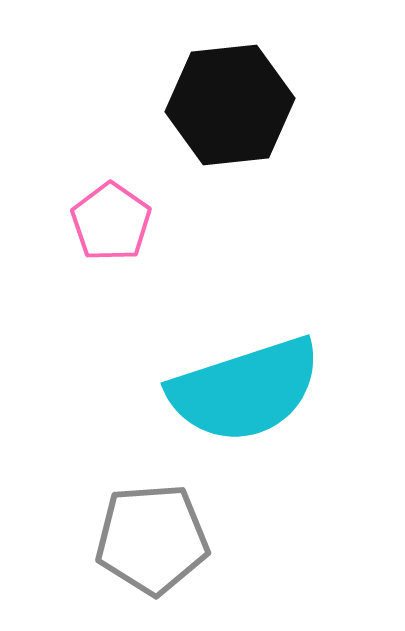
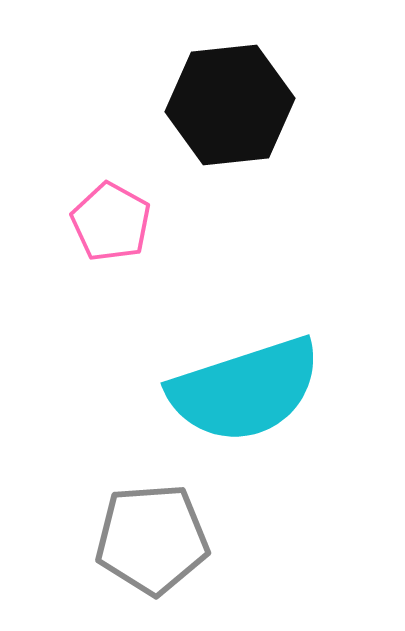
pink pentagon: rotated 6 degrees counterclockwise
